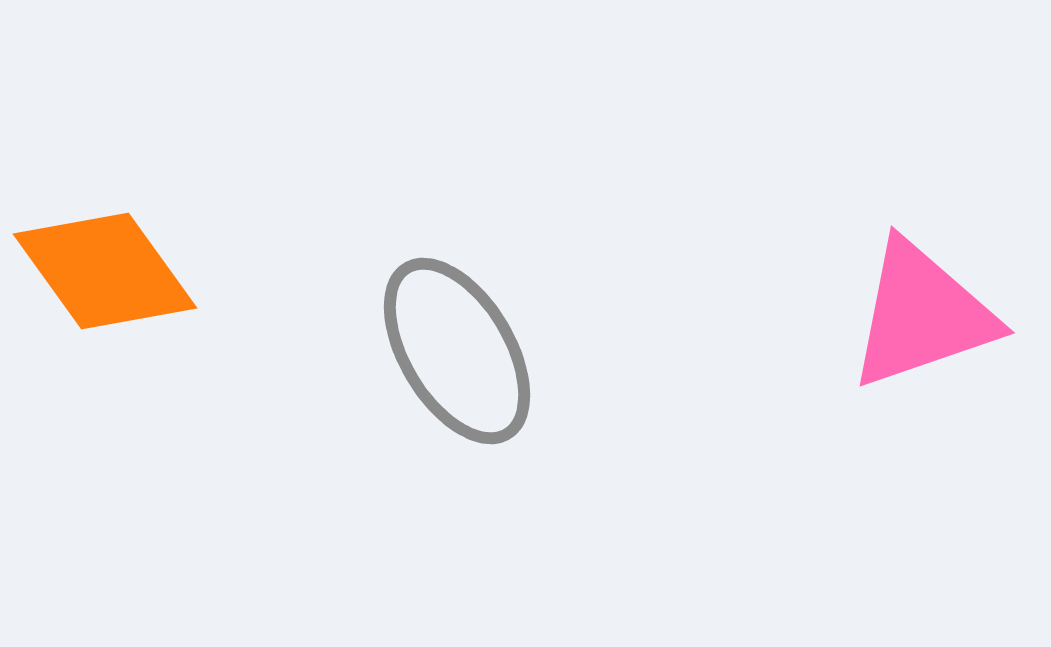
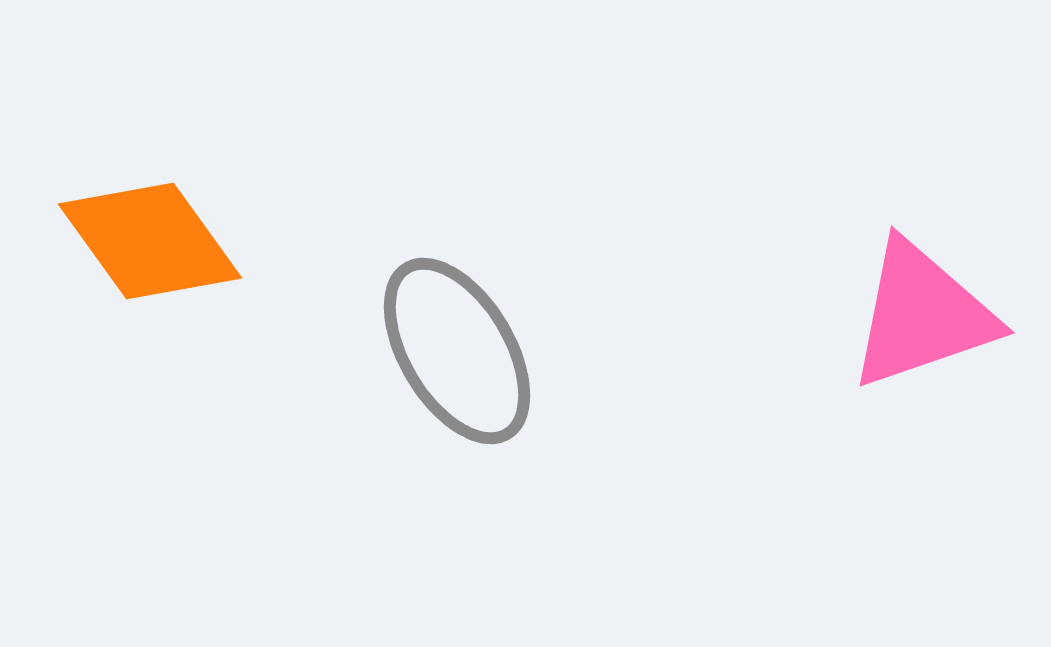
orange diamond: moved 45 px right, 30 px up
